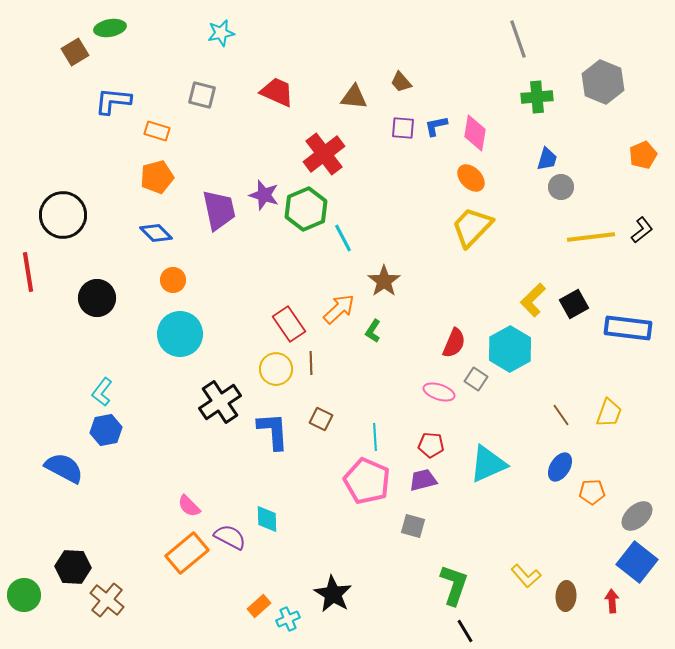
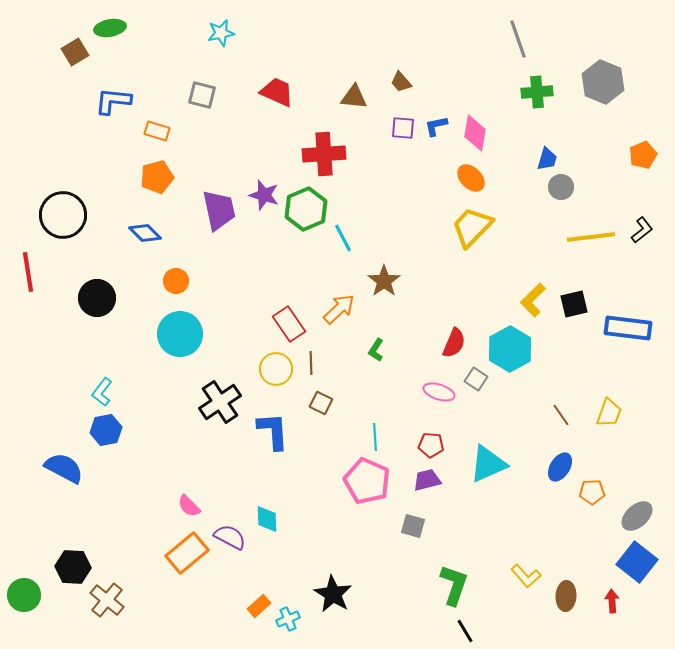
green cross at (537, 97): moved 5 px up
red cross at (324, 154): rotated 33 degrees clockwise
blue diamond at (156, 233): moved 11 px left
orange circle at (173, 280): moved 3 px right, 1 px down
black square at (574, 304): rotated 16 degrees clockwise
green L-shape at (373, 331): moved 3 px right, 19 px down
brown square at (321, 419): moved 16 px up
purple trapezoid at (423, 480): moved 4 px right
